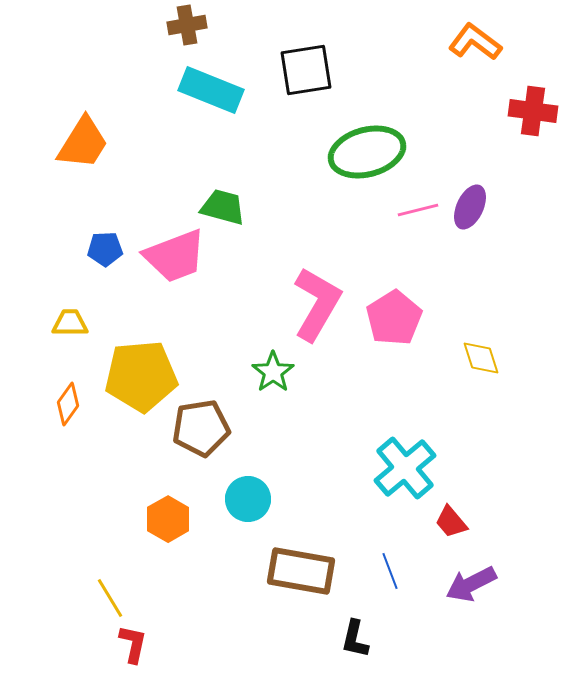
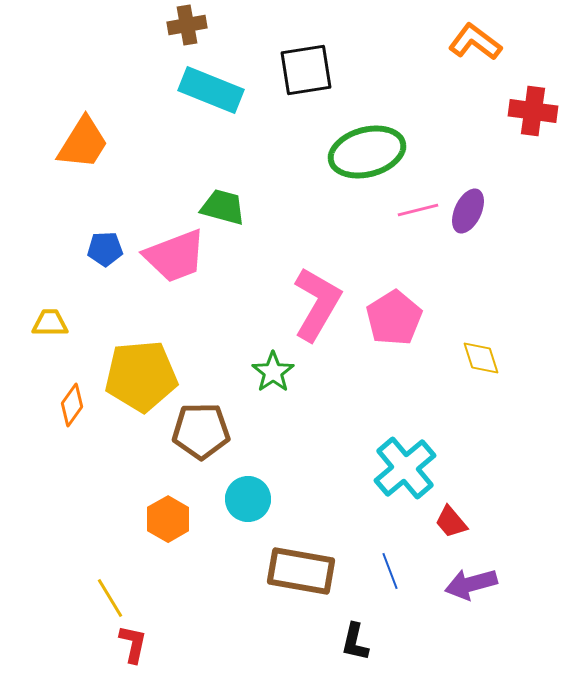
purple ellipse: moved 2 px left, 4 px down
yellow trapezoid: moved 20 px left
orange diamond: moved 4 px right, 1 px down
brown pentagon: moved 3 px down; rotated 8 degrees clockwise
purple arrow: rotated 12 degrees clockwise
black L-shape: moved 3 px down
